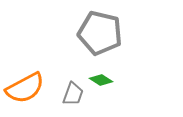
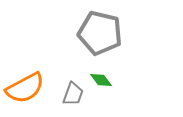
green diamond: rotated 20 degrees clockwise
